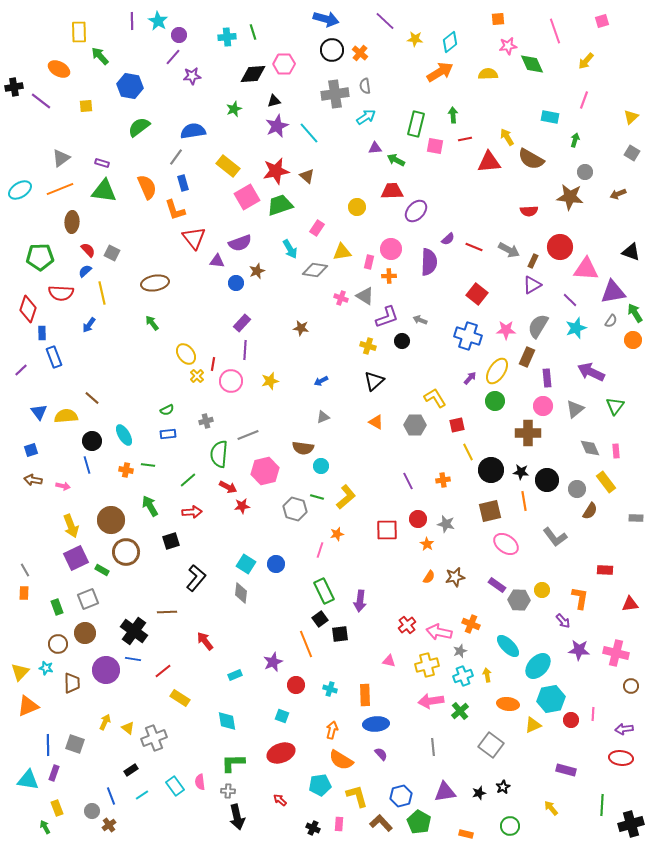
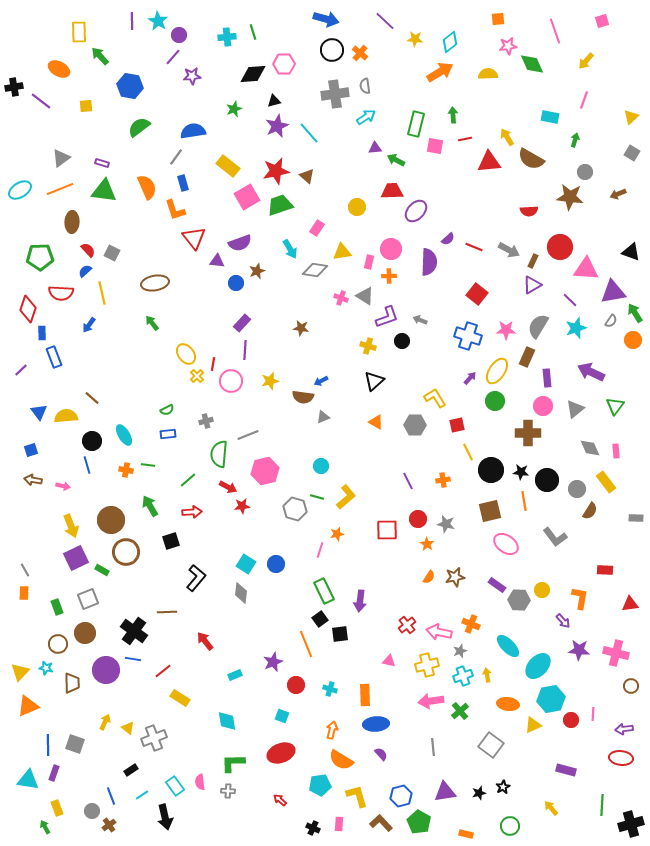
brown semicircle at (303, 448): moved 51 px up
black arrow at (237, 817): moved 72 px left
